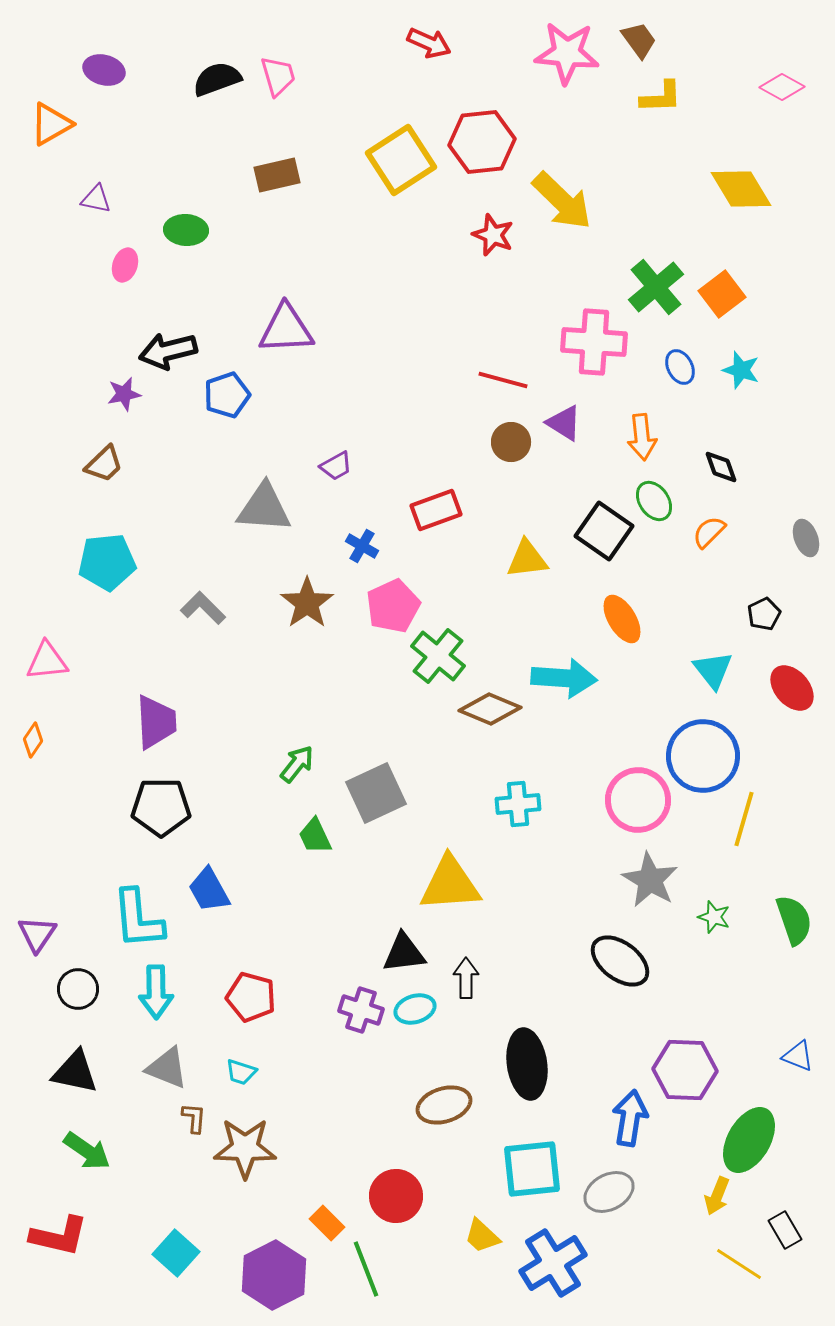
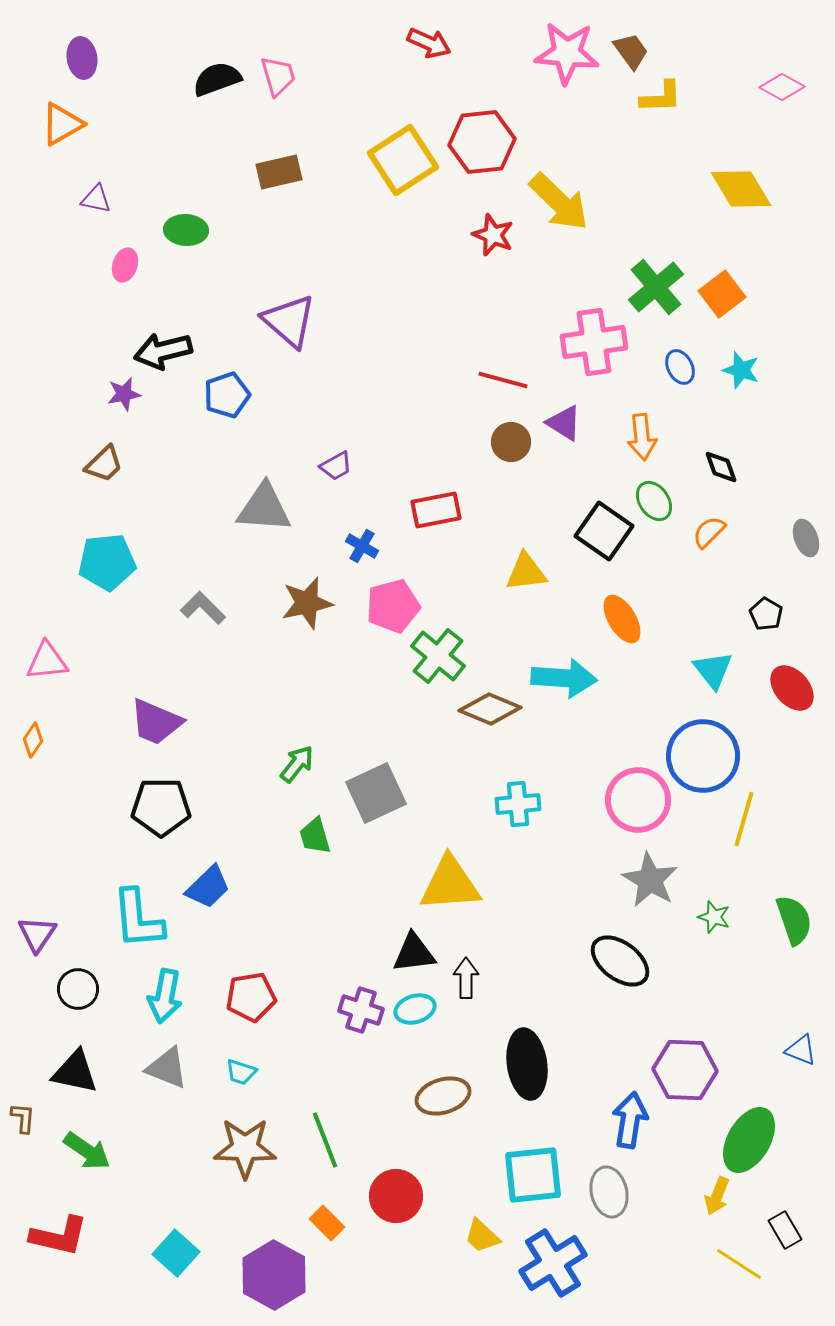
brown trapezoid at (639, 40): moved 8 px left, 11 px down
purple ellipse at (104, 70): moved 22 px left, 12 px up; rotated 66 degrees clockwise
orange triangle at (51, 124): moved 11 px right
yellow square at (401, 160): moved 2 px right
brown rectangle at (277, 175): moved 2 px right, 3 px up
yellow arrow at (562, 201): moved 3 px left, 1 px down
purple triangle at (286, 329): moved 3 px right, 8 px up; rotated 44 degrees clockwise
pink cross at (594, 342): rotated 12 degrees counterclockwise
black arrow at (168, 351): moved 5 px left
red rectangle at (436, 510): rotated 9 degrees clockwise
yellow triangle at (527, 559): moved 1 px left, 13 px down
brown star at (307, 603): rotated 22 degrees clockwise
pink pentagon at (393, 606): rotated 10 degrees clockwise
black pentagon at (764, 614): moved 2 px right; rotated 16 degrees counterclockwise
purple trapezoid at (156, 722): rotated 116 degrees clockwise
green trapezoid at (315, 836): rotated 9 degrees clockwise
blue trapezoid at (209, 890): moved 1 px left, 3 px up; rotated 105 degrees counterclockwise
black triangle at (404, 953): moved 10 px right
cyan arrow at (156, 992): moved 9 px right, 4 px down; rotated 12 degrees clockwise
red pentagon at (251, 997): rotated 24 degrees counterclockwise
blue triangle at (798, 1056): moved 3 px right, 6 px up
brown ellipse at (444, 1105): moved 1 px left, 9 px up
brown L-shape at (194, 1118): moved 171 px left
blue arrow at (630, 1118): moved 2 px down
cyan square at (532, 1169): moved 1 px right, 6 px down
gray ellipse at (609, 1192): rotated 75 degrees counterclockwise
green line at (366, 1269): moved 41 px left, 129 px up
purple hexagon at (274, 1275): rotated 4 degrees counterclockwise
